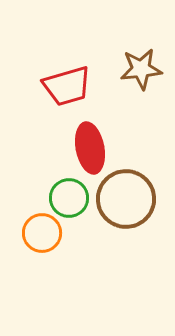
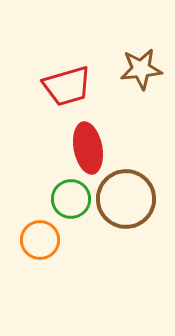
red ellipse: moved 2 px left
green circle: moved 2 px right, 1 px down
orange circle: moved 2 px left, 7 px down
